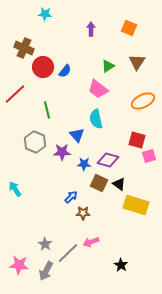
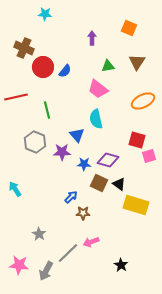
purple arrow: moved 1 px right, 9 px down
green triangle: rotated 24 degrees clockwise
red line: moved 1 px right, 3 px down; rotated 30 degrees clockwise
gray star: moved 6 px left, 10 px up
